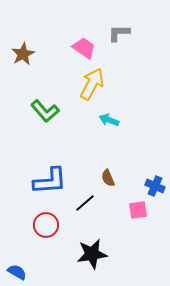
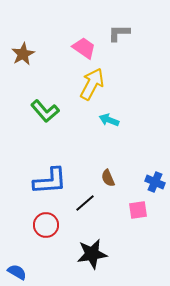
blue cross: moved 4 px up
